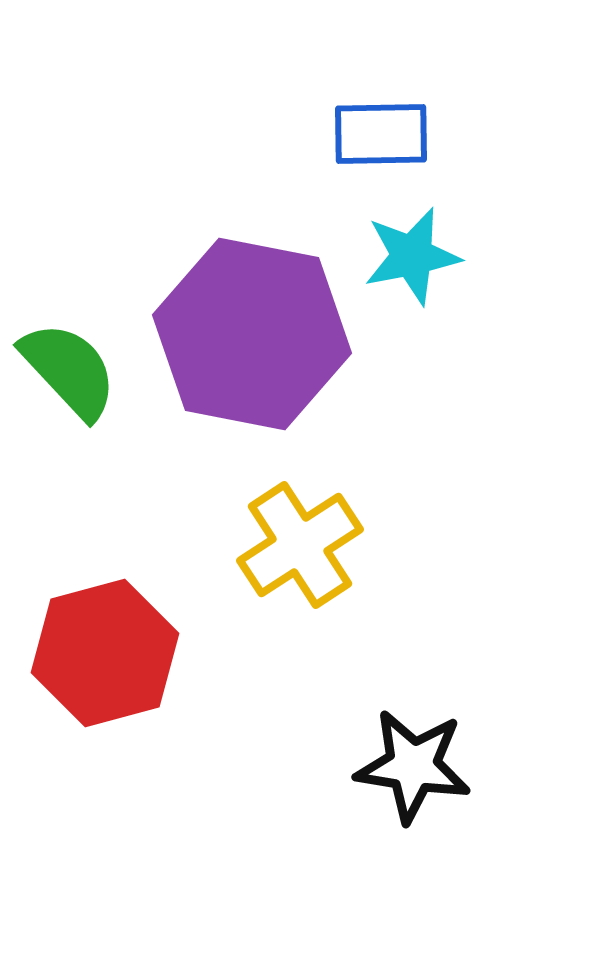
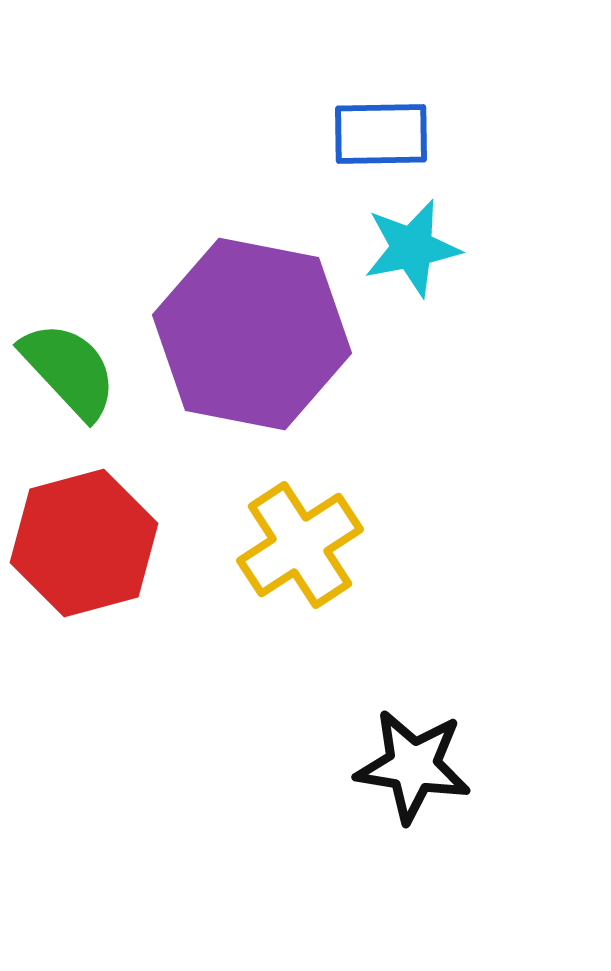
cyan star: moved 8 px up
red hexagon: moved 21 px left, 110 px up
